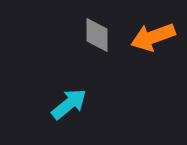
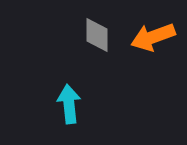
cyan arrow: rotated 57 degrees counterclockwise
